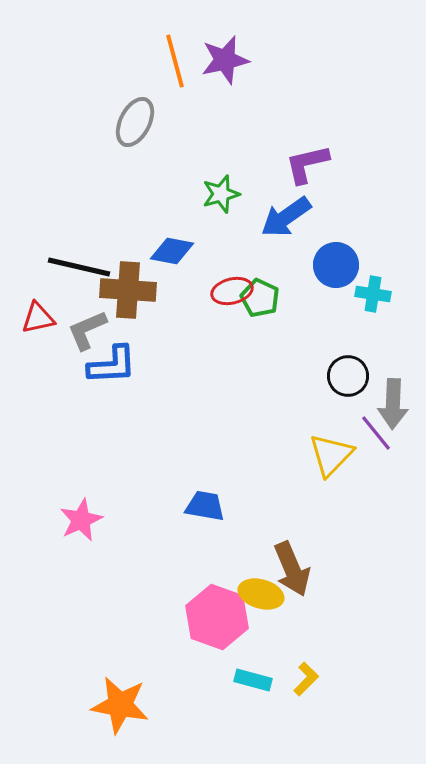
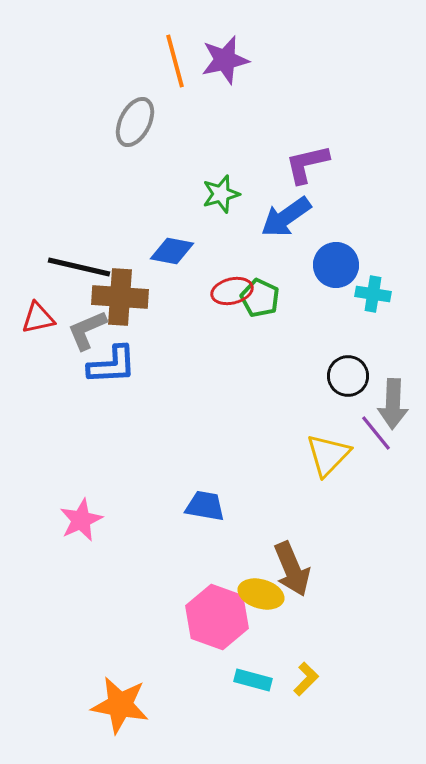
brown cross: moved 8 px left, 7 px down
yellow triangle: moved 3 px left
